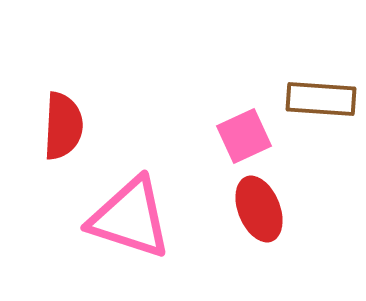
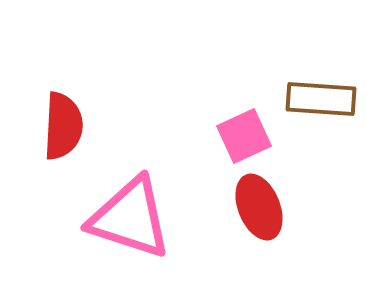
red ellipse: moved 2 px up
